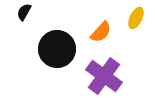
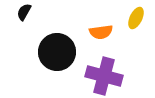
orange semicircle: rotated 40 degrees clockwise
black circle: moved 3 px down
purple cross: rotated 21 degrees counterclockwise
